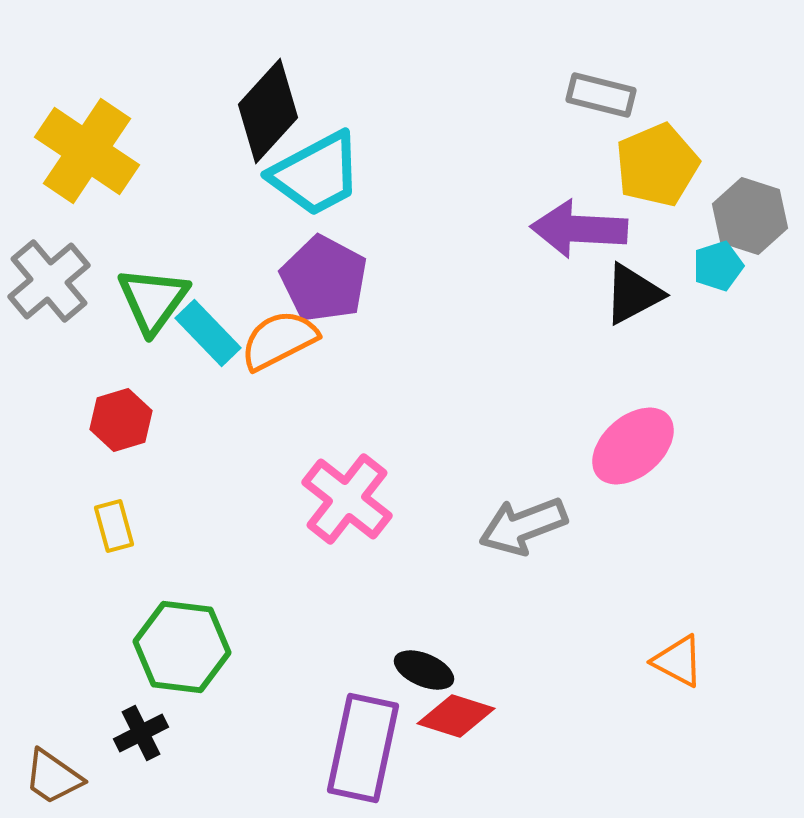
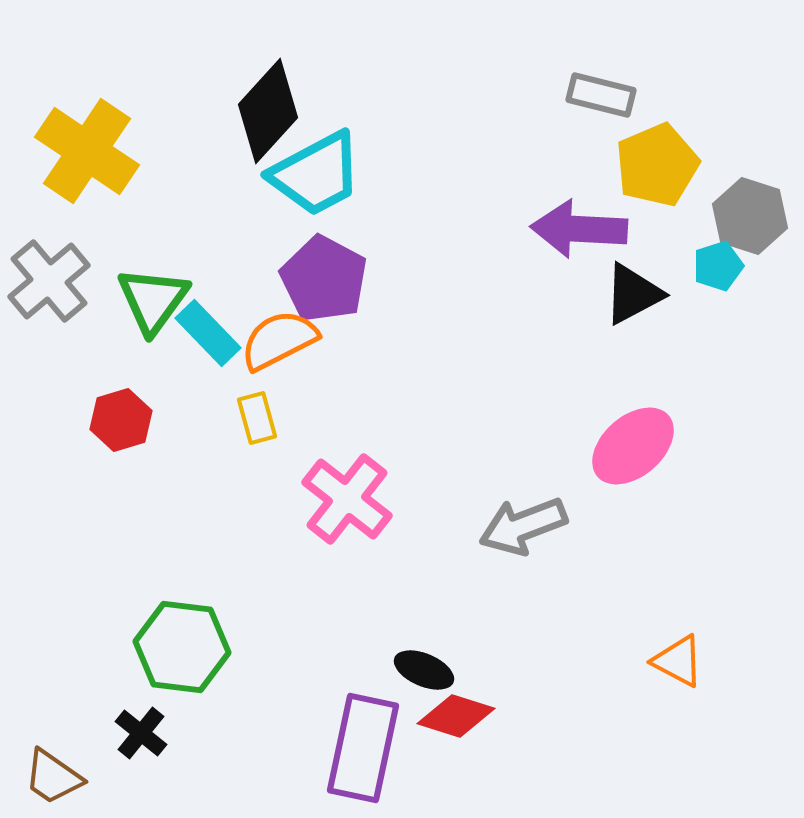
yellow rectangle: moved 143 px right, 108 px up
black cross: rotated 24 degrees counterclockwise
